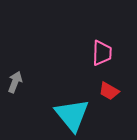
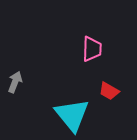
pink trapezoid: moved 10 px left, 4 px up
